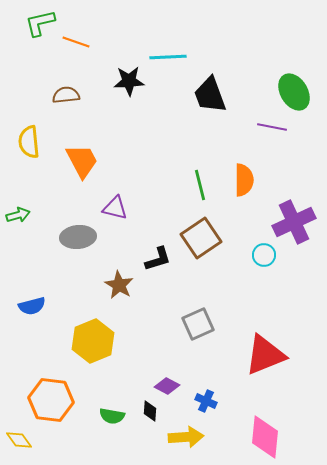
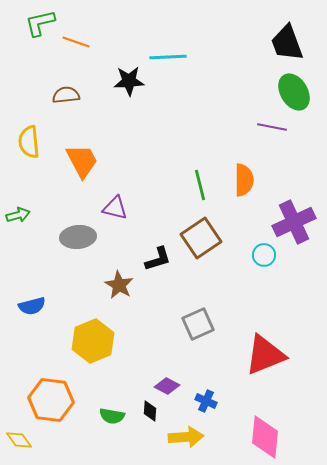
black trapezoid: moved 77 px right, 52 px up
